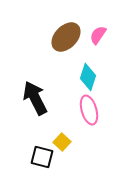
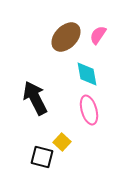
cyan diamond: moved 1 px left, 3 px up; rotated 28 degrees counterclockwise
